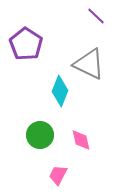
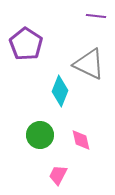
purple line: rotated 36 degrees counterclockwise
